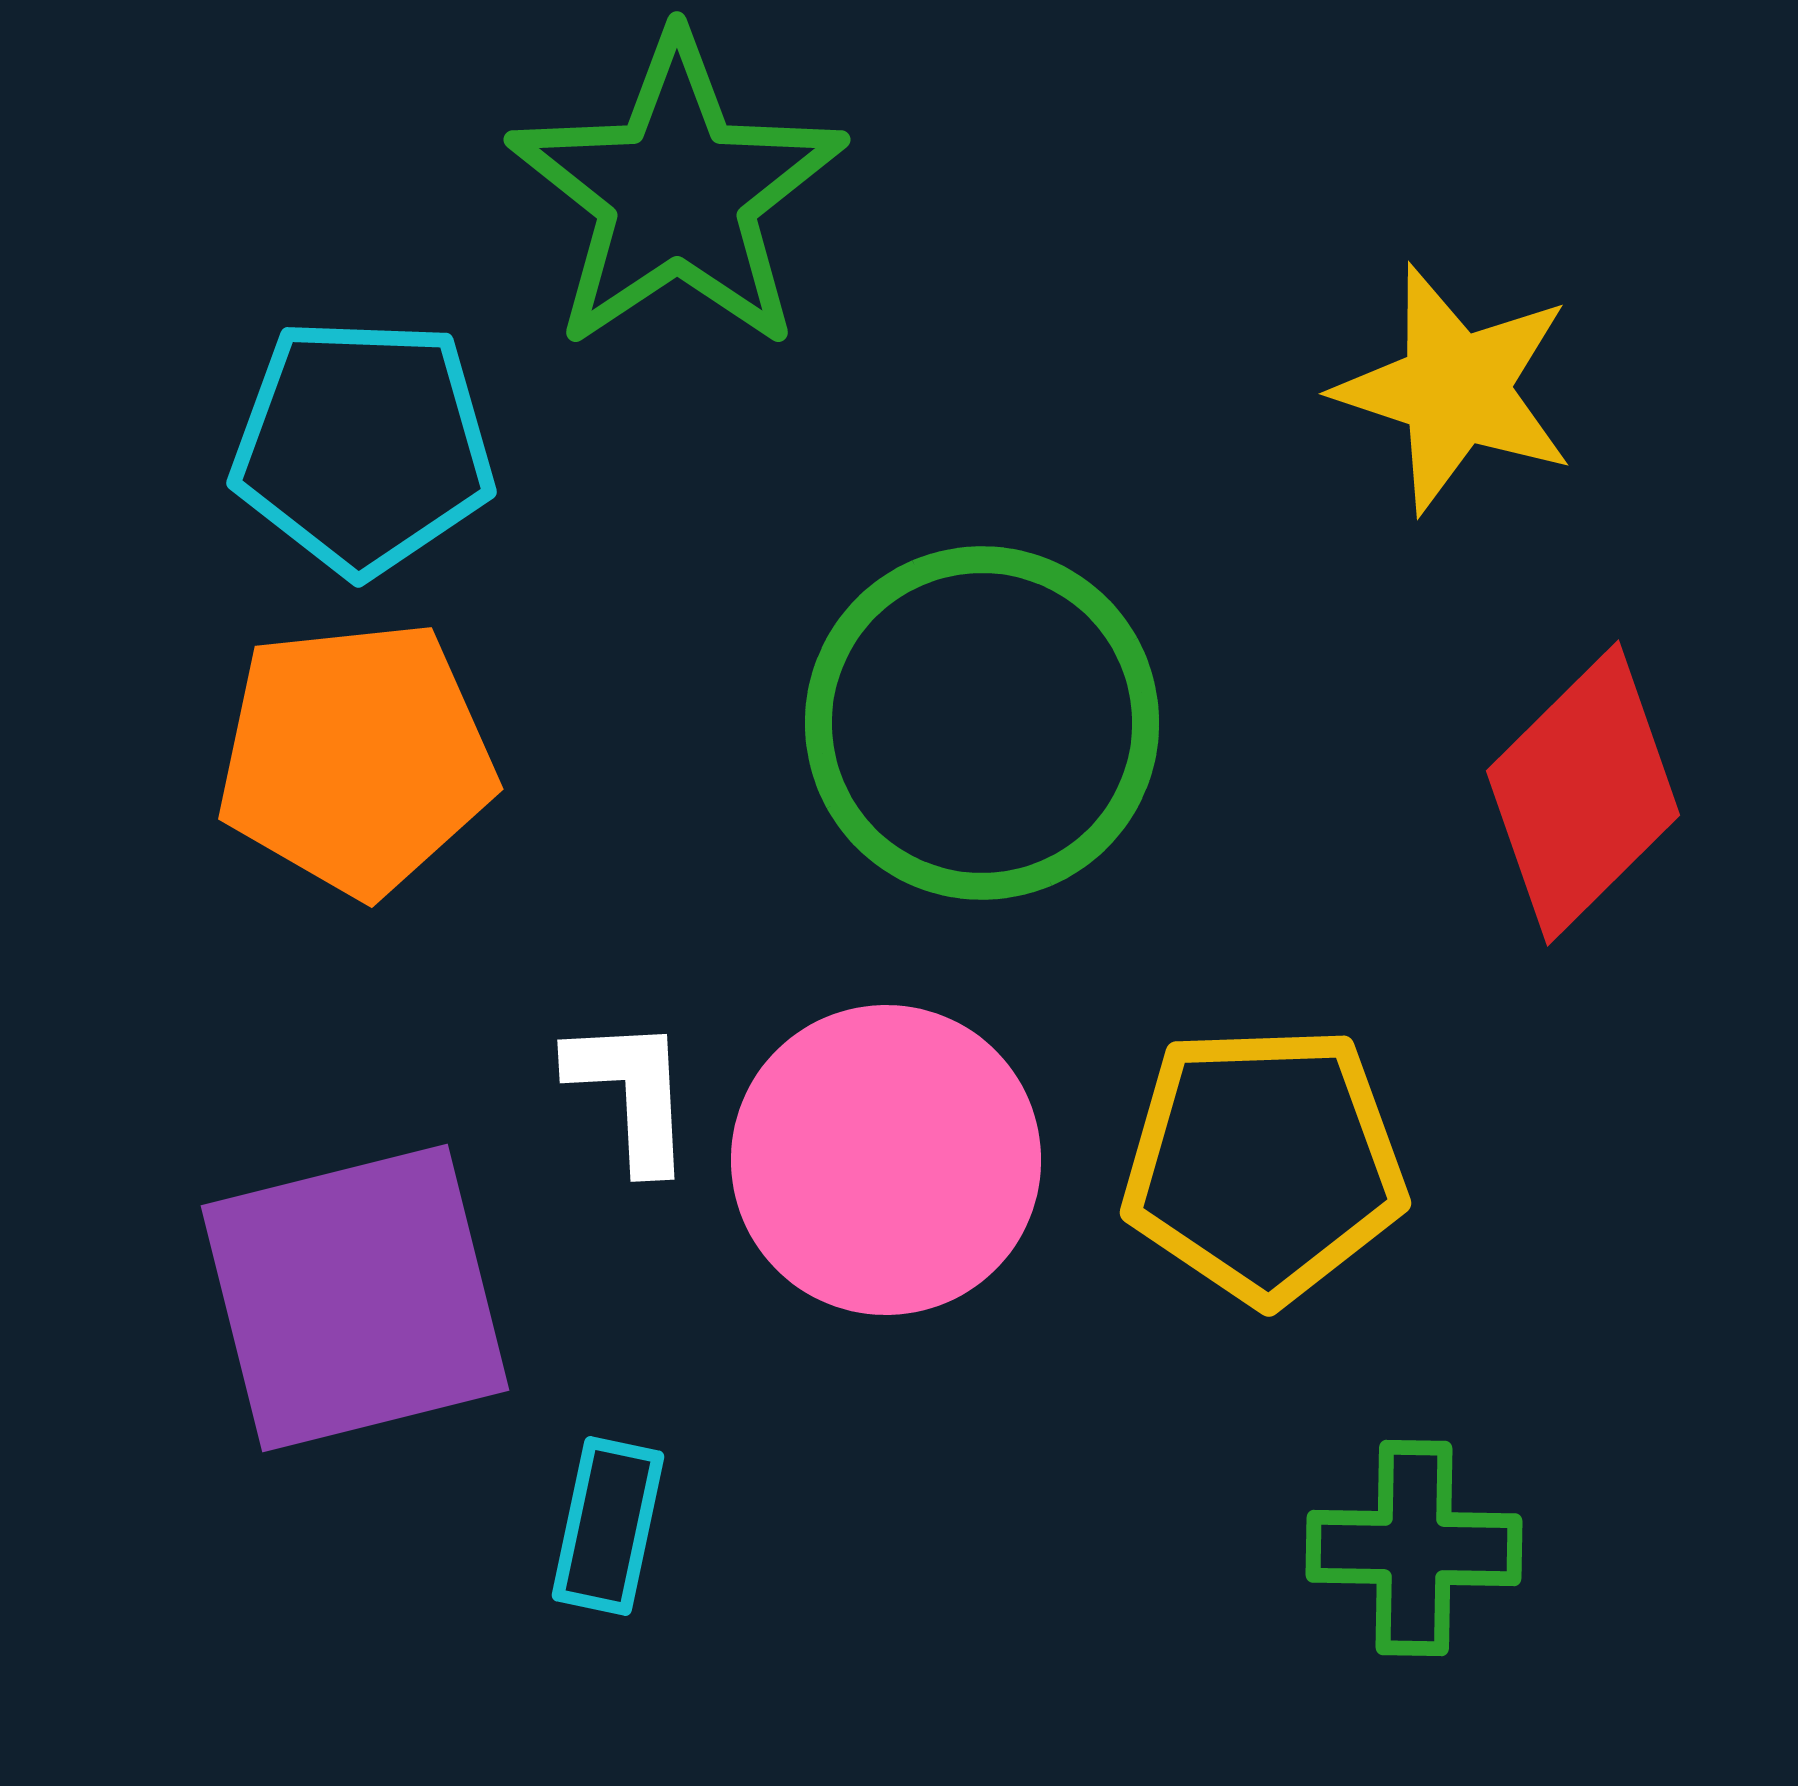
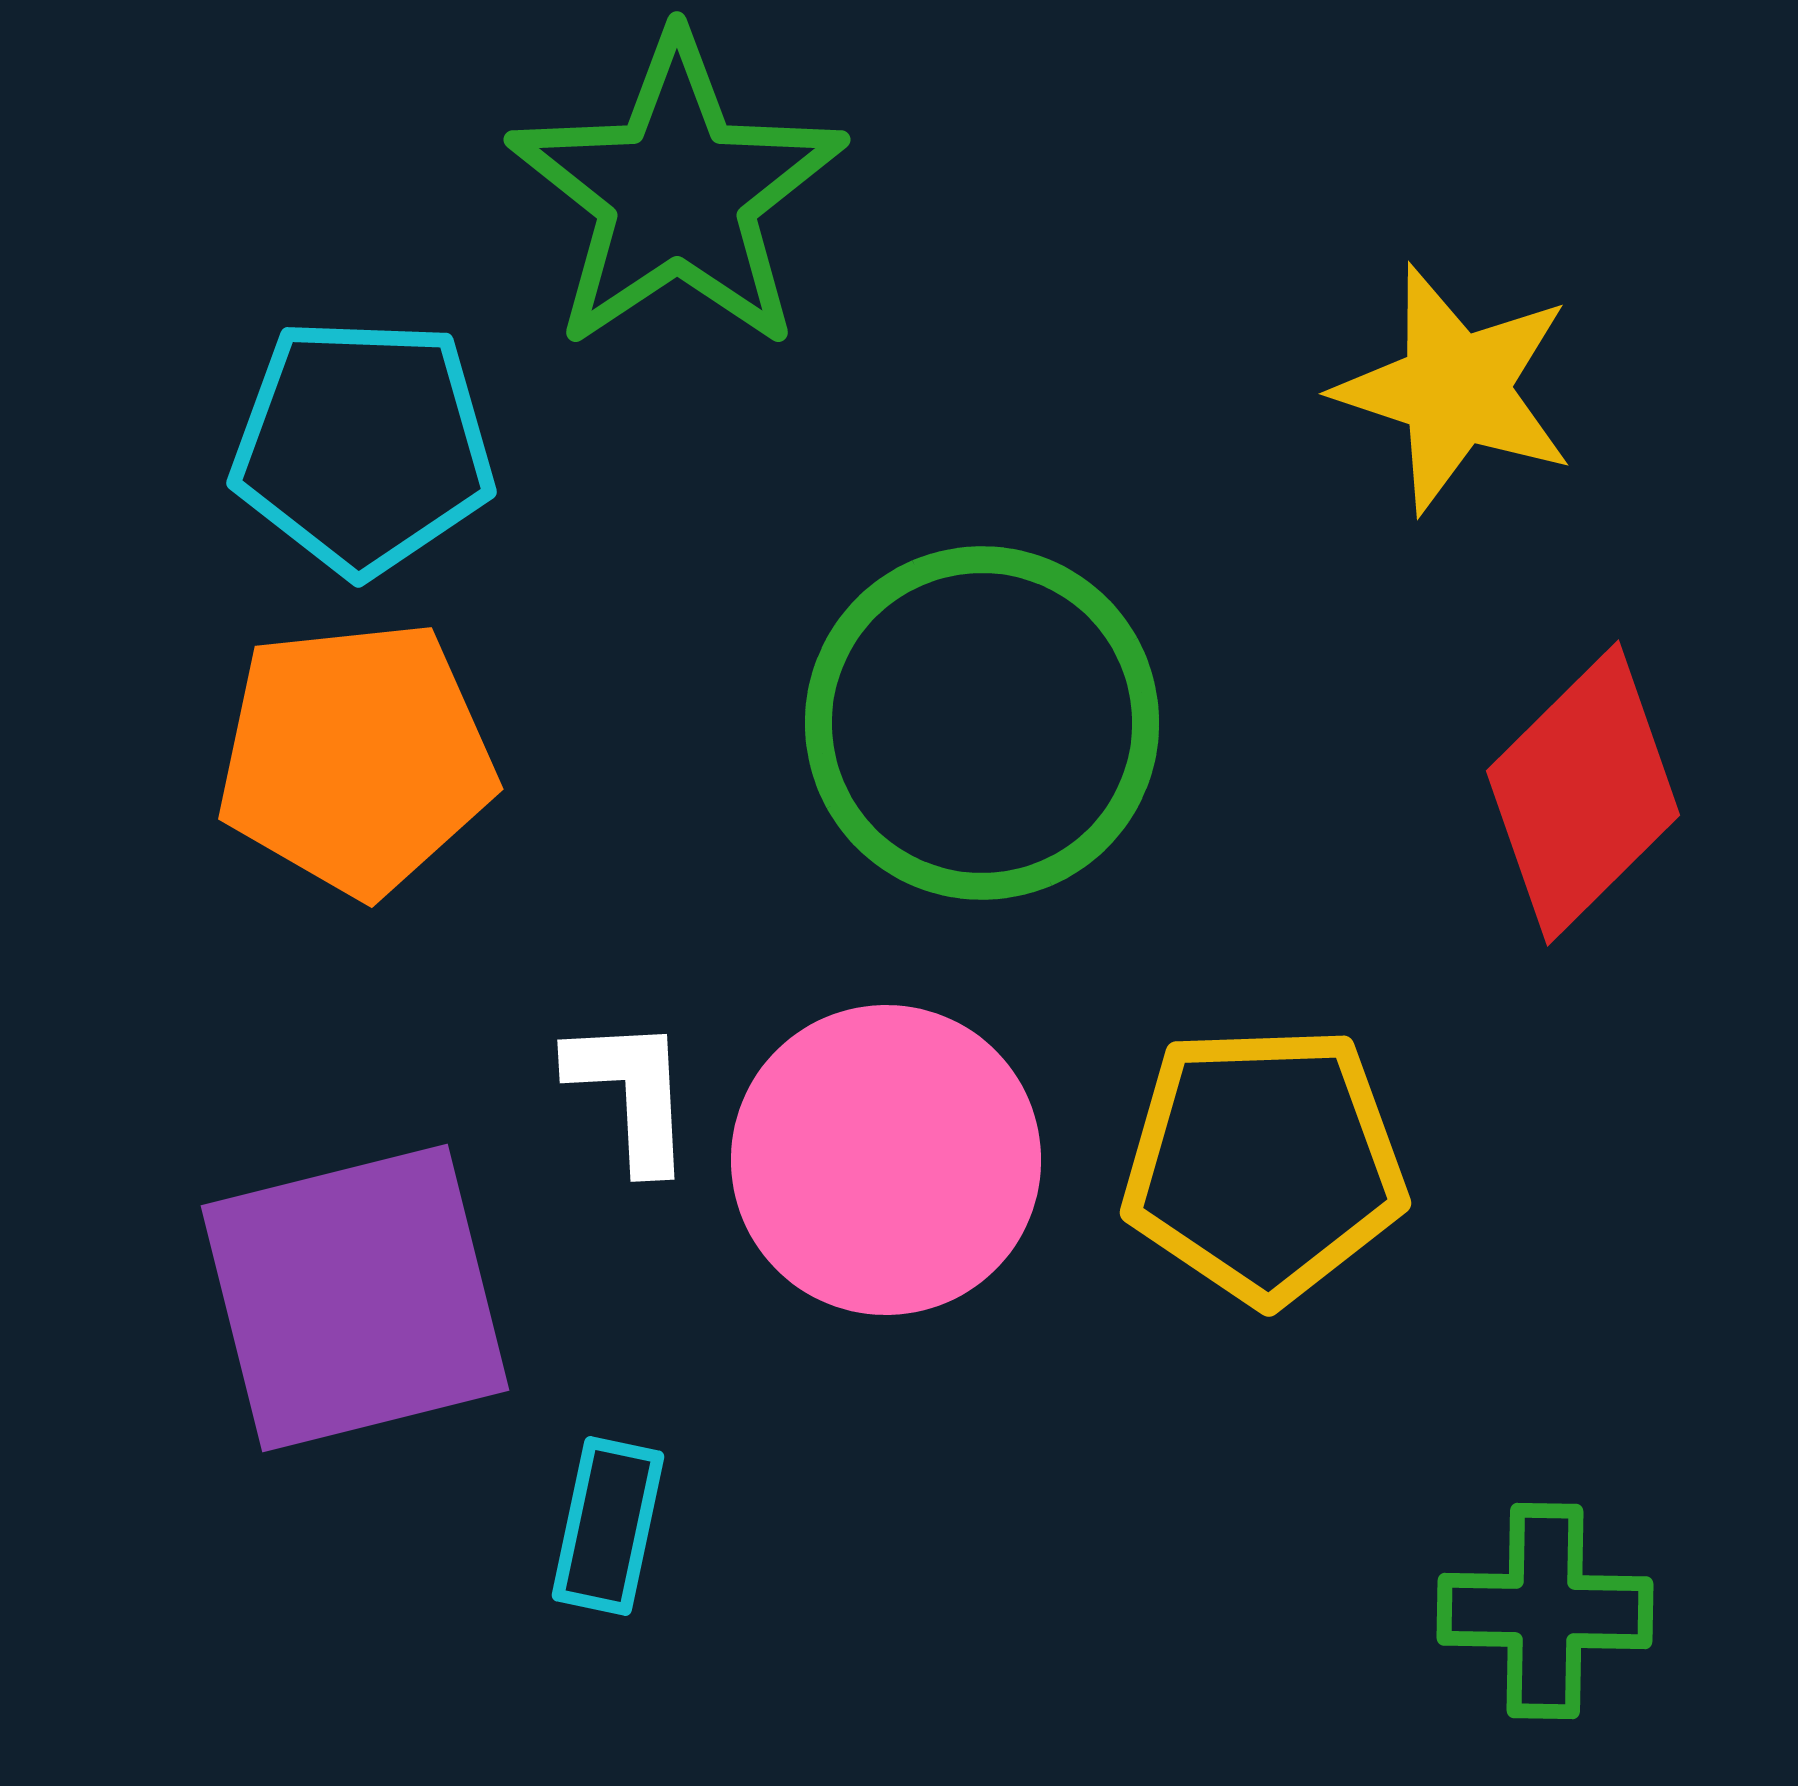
green cross: moved 131 px right, 63 px down
